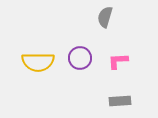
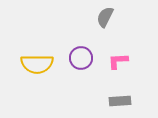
gray semicircle: rotated 10 degrees clockwise
purple circle: moved 1 px right
yellow semicircle: moved 1 px left, 2 px down
